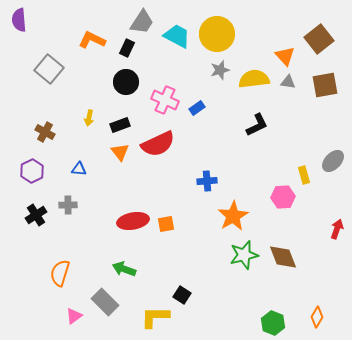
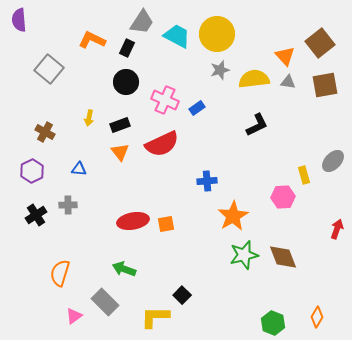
brown square at (319, 39): moved 1 px right, 4 px down
red semicircle at (158, 144): moved 4 px right
black square at (182, 295): rotated 12 degrees clockwise
